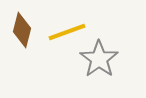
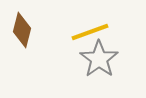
yellow line: moved 23 px right
